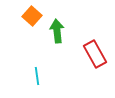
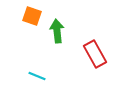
orange square: rotated 24 degrees counterclockwise
cyan line: rotated 60 degrees counterclockwise
